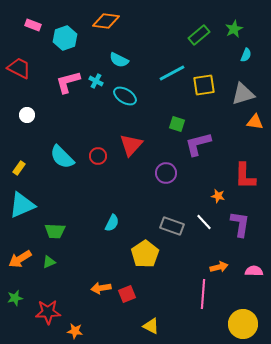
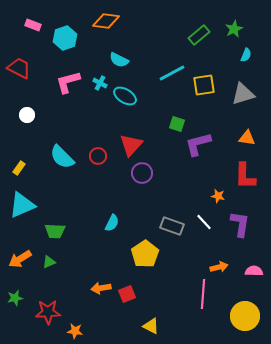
cyan cross at (96, 81): moved 4 px right, 2 px down
orange triangle at (255, 122): moved 8 px left, 16 px down
purple circle at (166, 173): moved 24 px left
yellow circle at (243, 324): moved 2 px right, 8 px up
